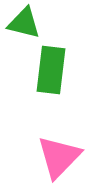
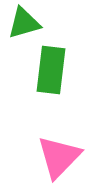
green triangle: rotated 30 degrees counterclockwise
